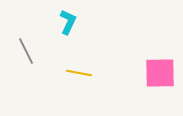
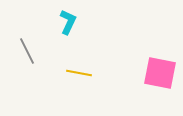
gray line: moved 1 px right
pink square: rotated 12 degrees clockwise
